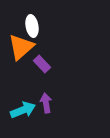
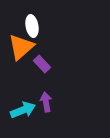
purple arrow: moved 1 px up
